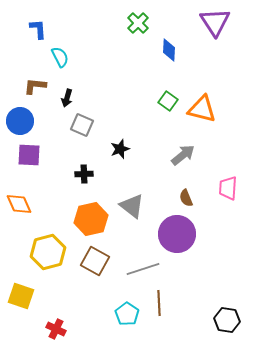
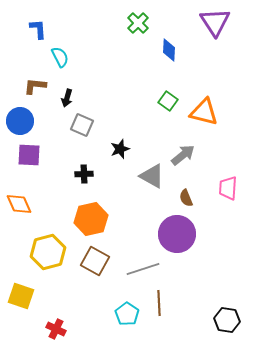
orange triangle: moved 2 px right, 3 px down
gray triangle: moved 20 px right, 30 px up; rotated 8 degrees counterclockwise
